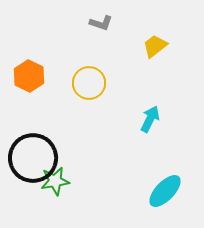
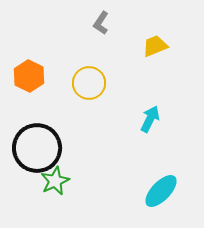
gray L-shape: rotated 105 degrees clockwise
yellow trapezoid: rotated 16 degrees clockwise
black circle: moved 4 px right, 10 px up
green star: rotated 16 degrees counterclockwise
cyan ellipse: moved 4 px left
